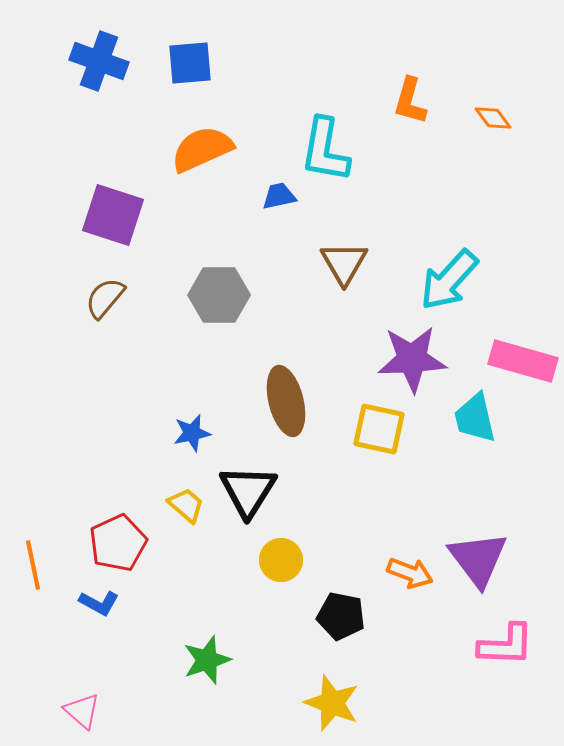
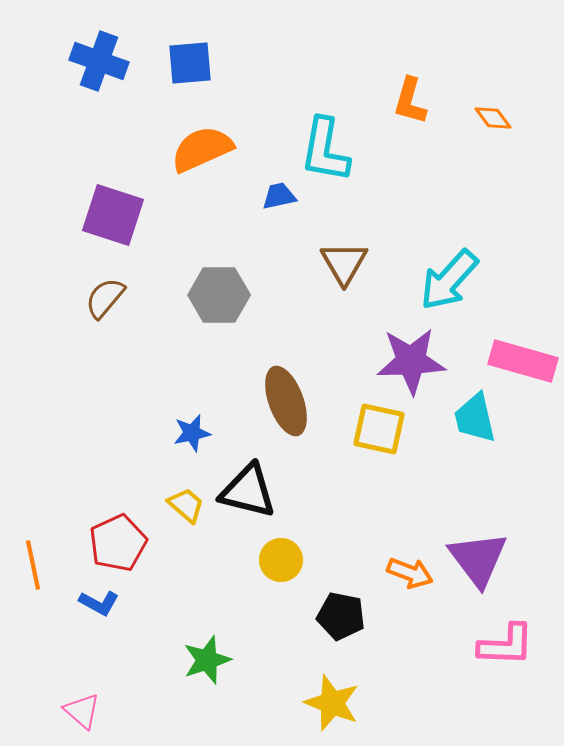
purple star: moved 1 px left, 2 px down
brown ellipse: rotated 6 degrees counterclockwise
black triangle: rotated 48 degrees counterclockwise
